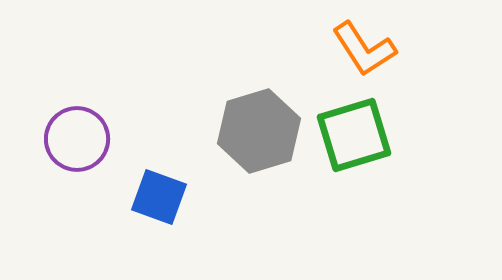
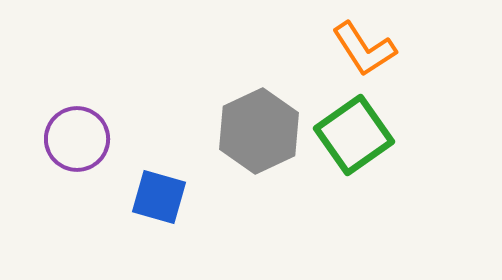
gray hexagon: rotated 8 degrees counterclockwise
green square: rotated 18 degrees counterclockwise
blue square: rotated 4 degrees counterclockwise
